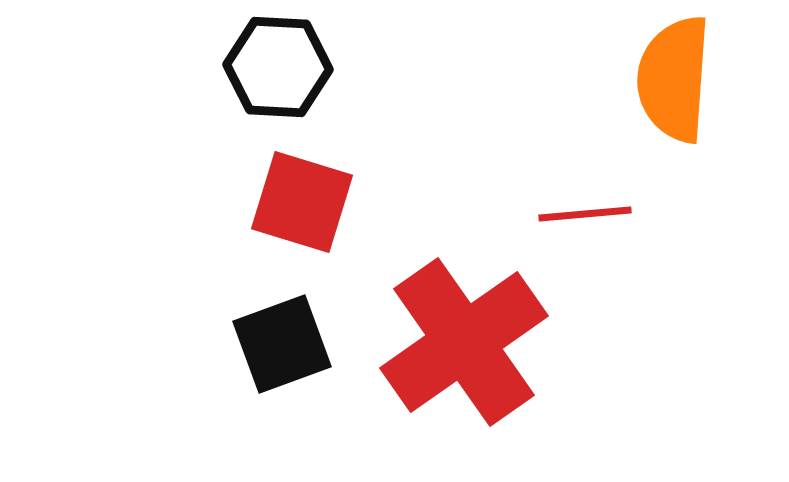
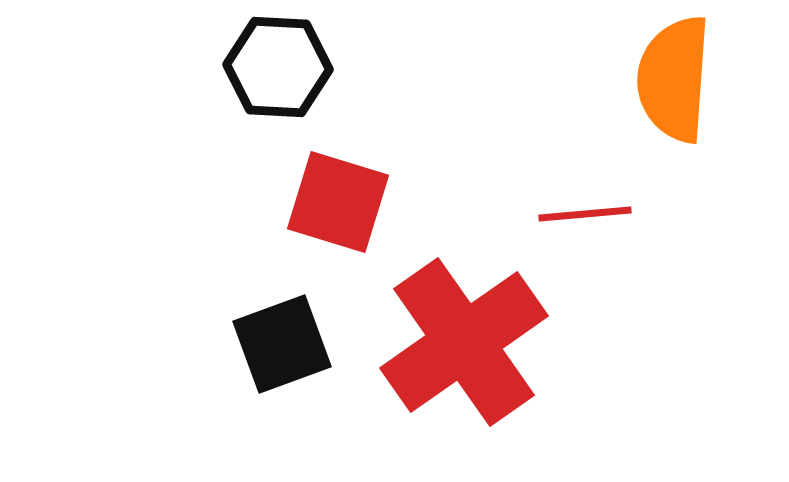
red square: moved 36 px right
